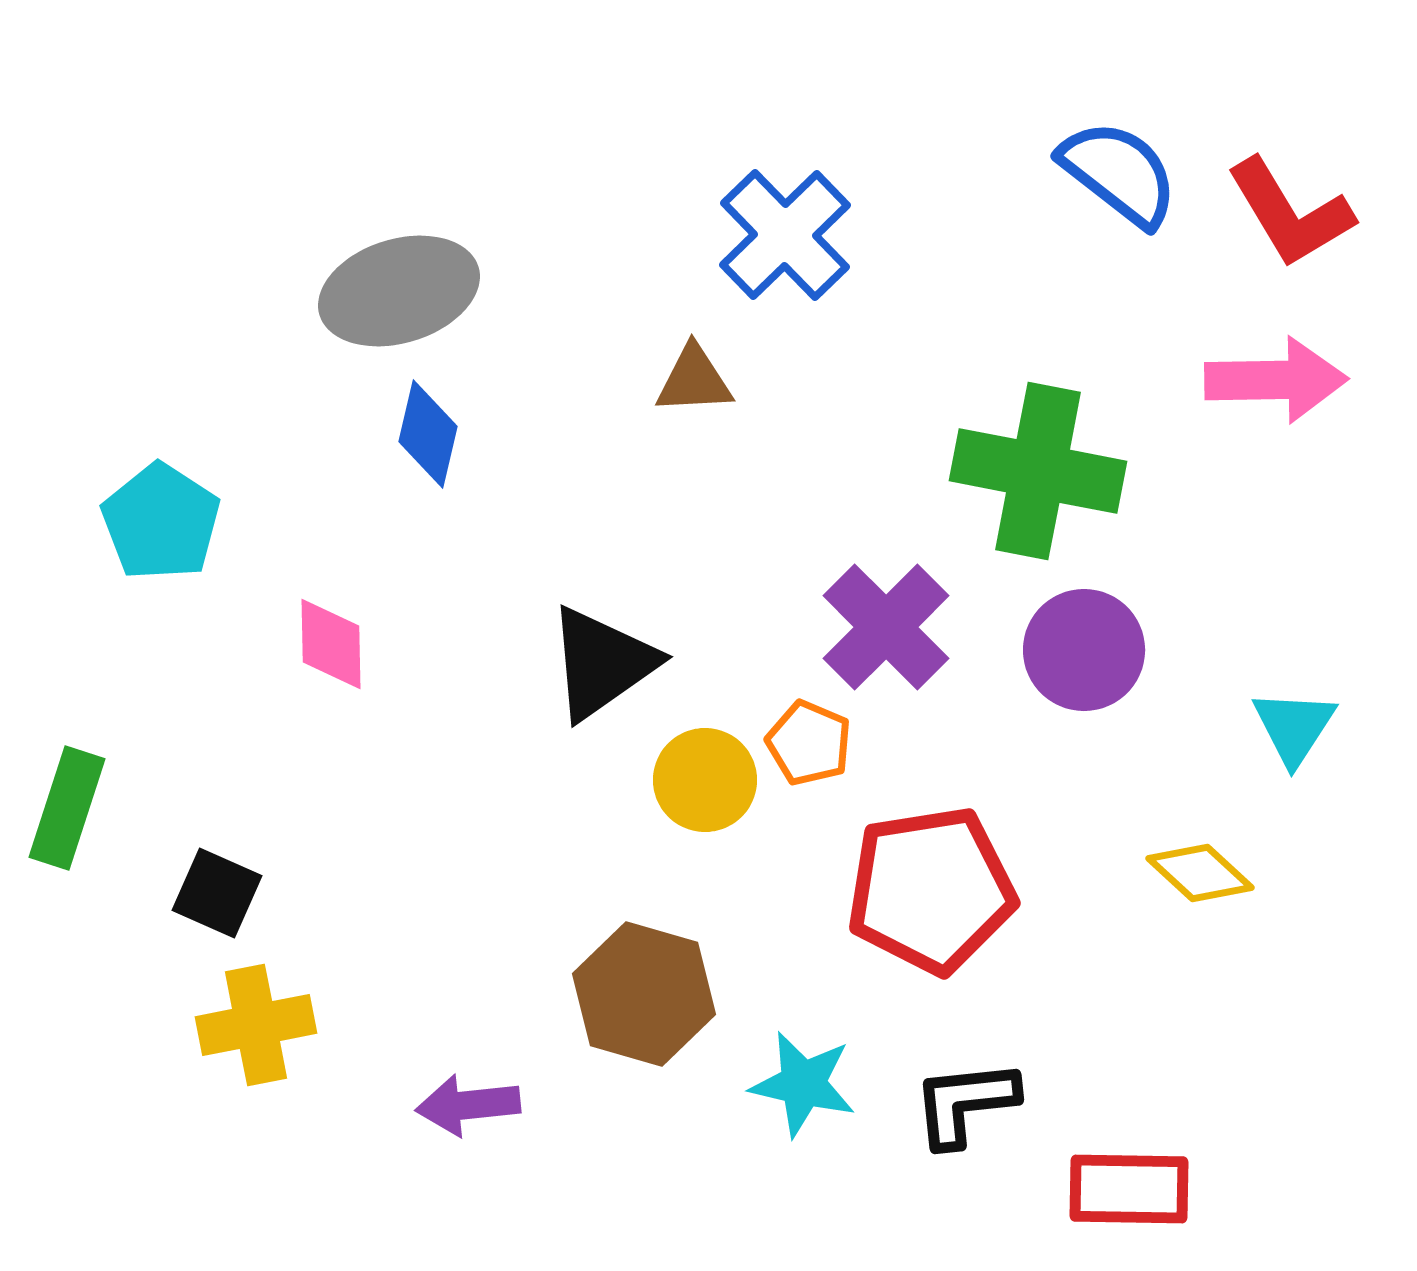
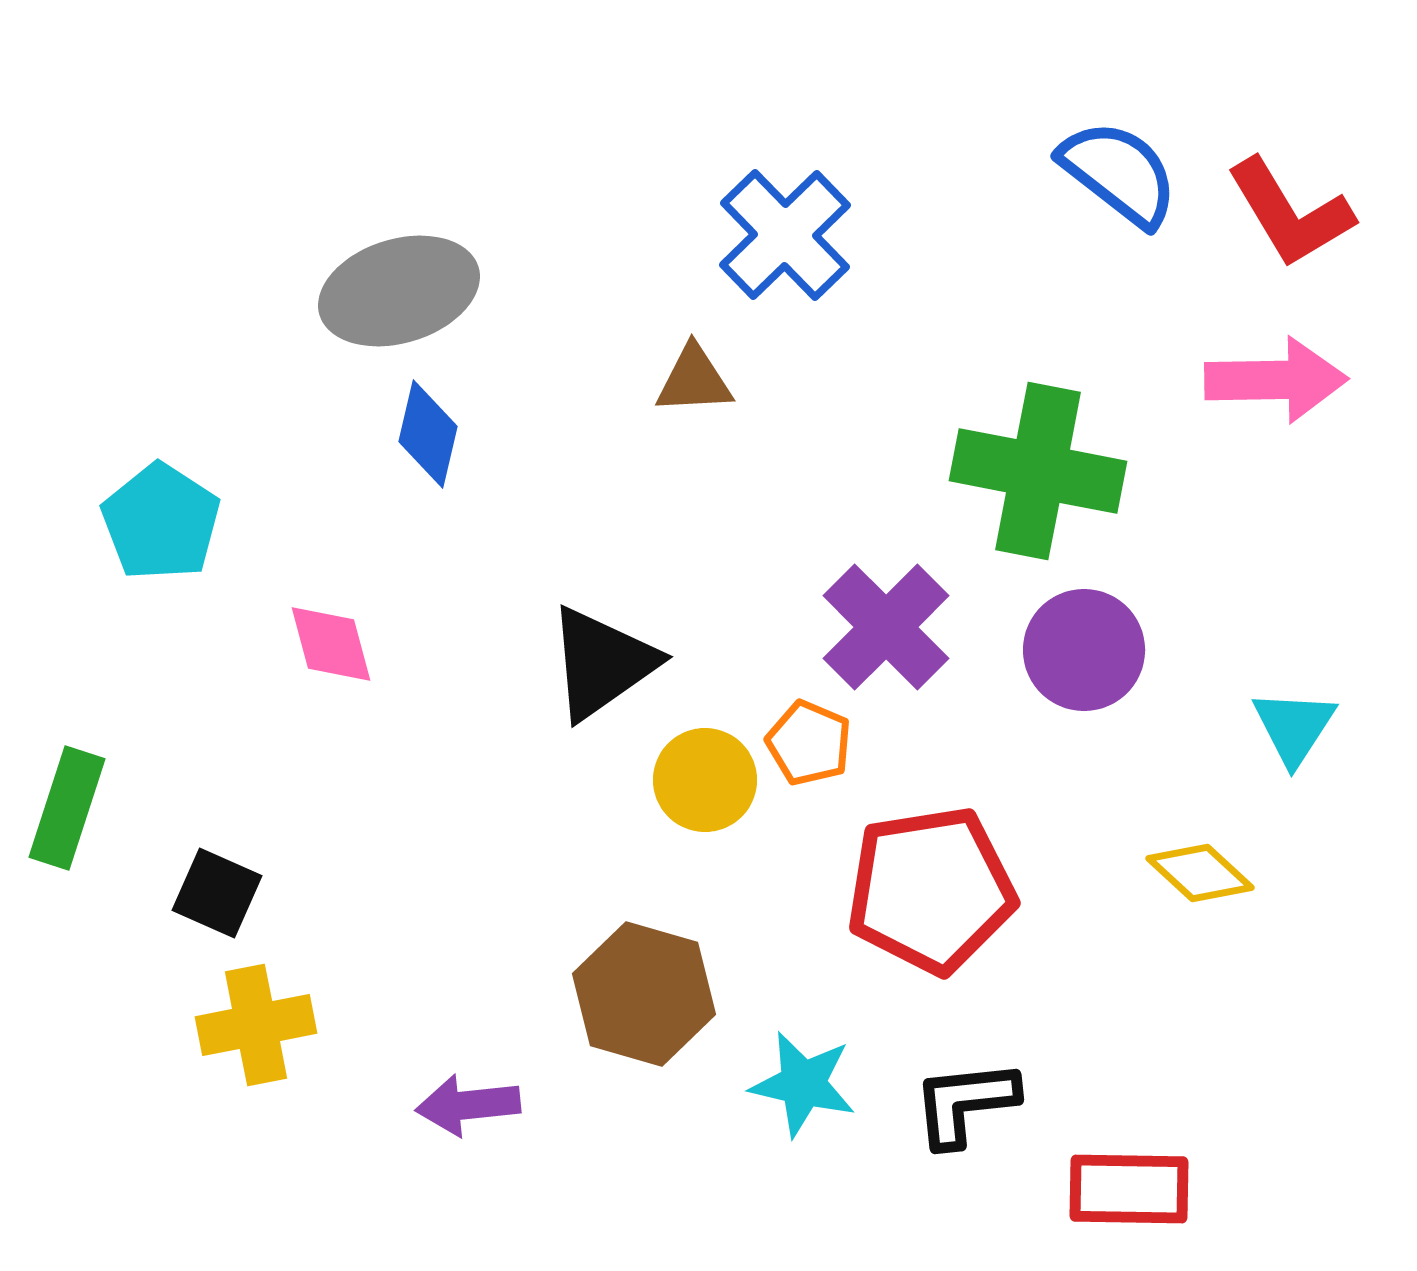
pink diamond: rotated 14 degrees counterclockwise
